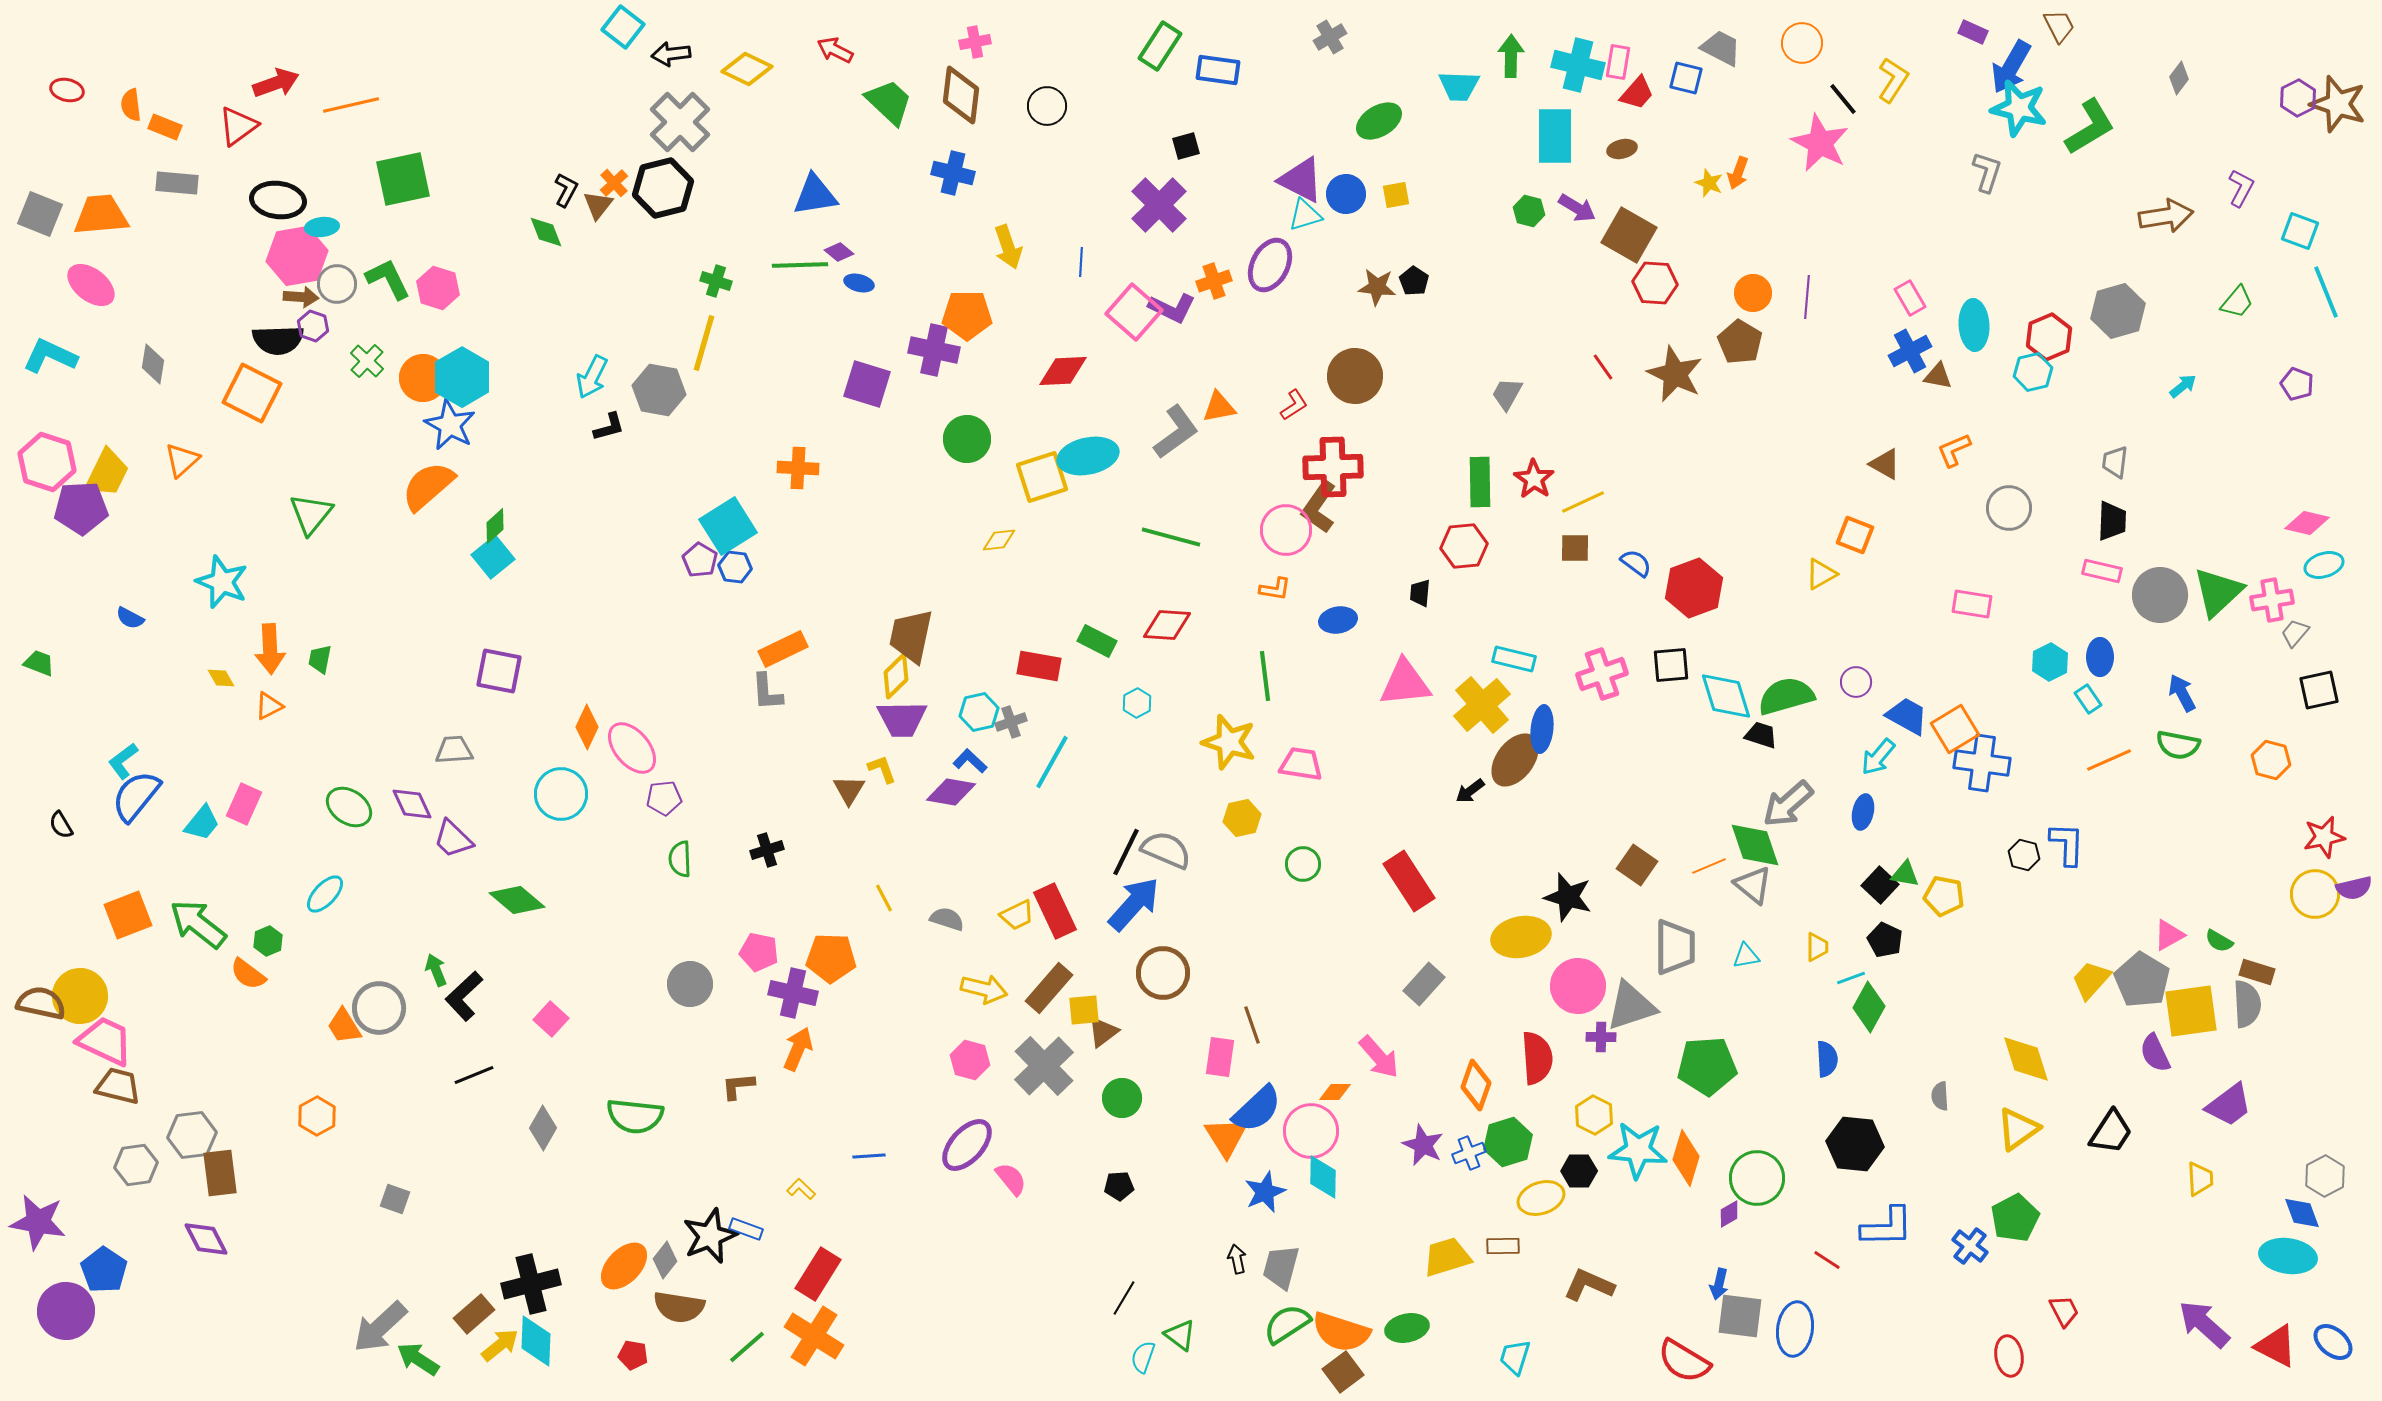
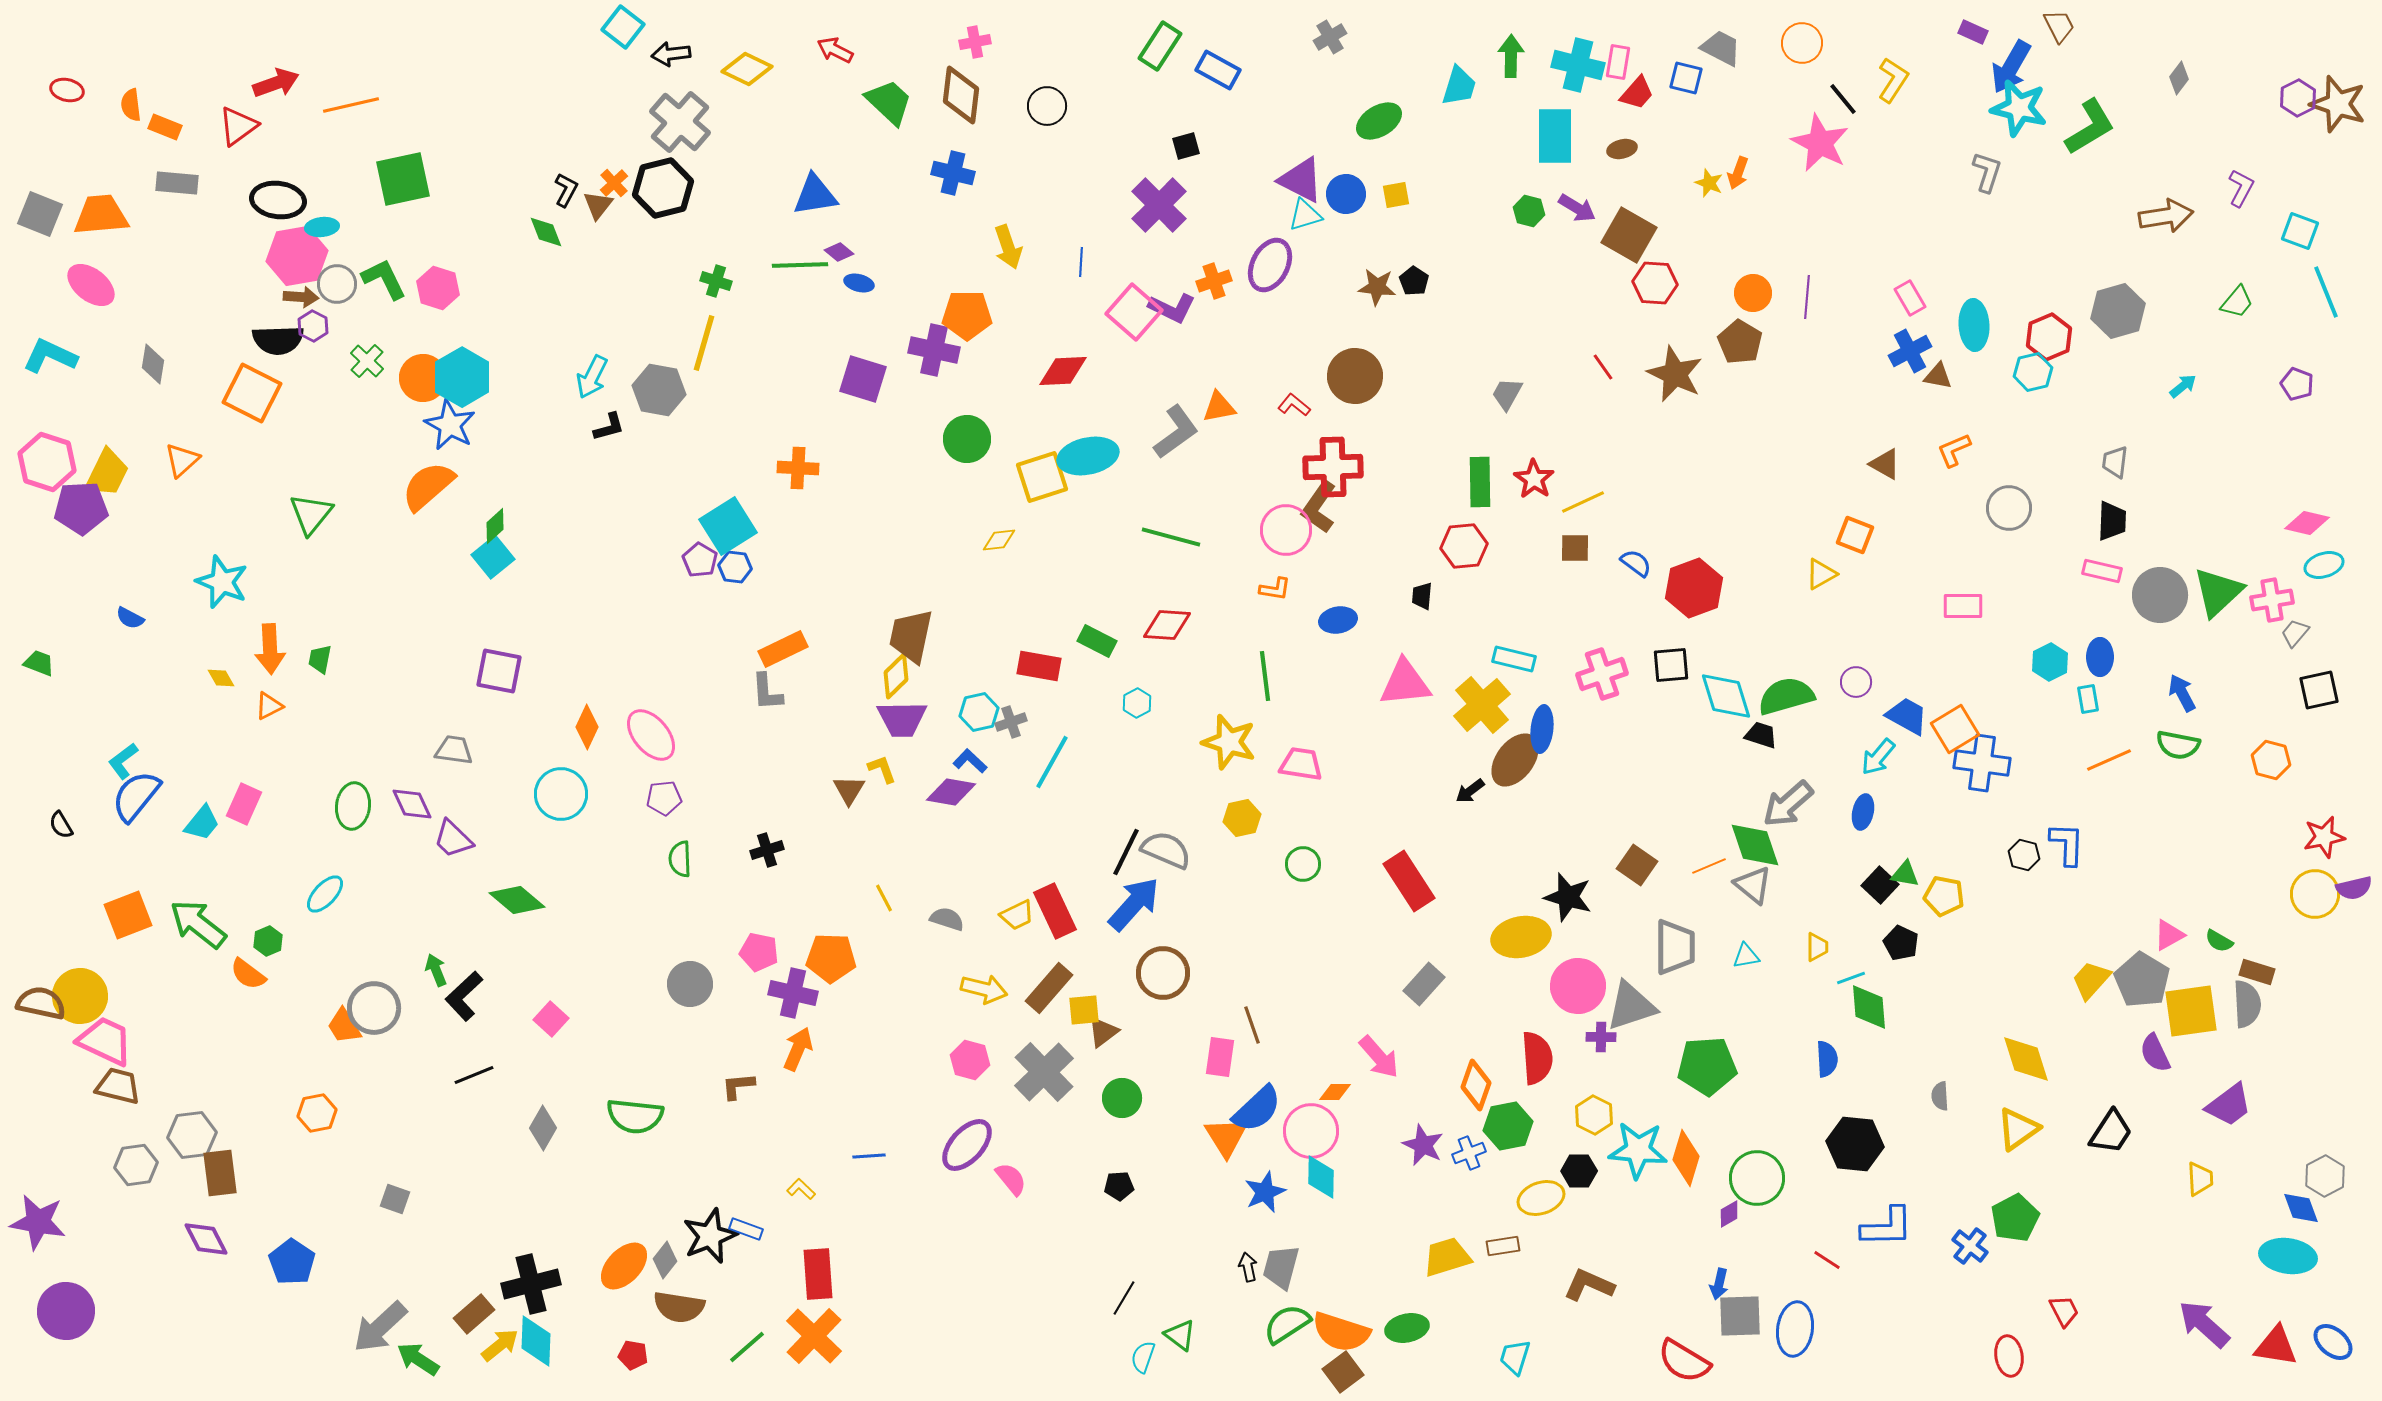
blue rectangle at (1218, 70): rotated 21 degrees clockwise
cyan trapezoid at (1459, 86): rotated 75 degrees counterclockwise
gray cross at (680, 122): rotated 4 degrees counterclockwise
green L-shape at (388, 279): moved 4 px left
purple hexagon at (313, 326): rotated 8 degrees clockwise
purple square at (867, 384): moved 4 px left, 5 px up
red L-shape at (1294, 405): rotated 108 degrees counterclockwise
black trapezoid at (1420, 593): moved 2 px right, 3 px down
pink rectangle at (1972, 604): moved 9 px left, 2 px down; rotated 9 degrees counterclockwise
cyan rectangle at (2088, 699): rotated 24 degrees clockwise
pink ellipse at (632, 748): moved 19 px right, 13 px up
gray trapezoid at (454, 750): rotated 12 degrees clockwise
green ellipse at (349, 807): moved 4 px right, 1 px up; rotated 63 degrees clockwise
black pentagon at (1885, 940): moved 16 px right, 3 px down
green diamond at (1869, 1007): rotated 33 degrees counterclockwise
gray circle at (379, 1008): moved 5 px left
gray cross at (1044, 1066): moved 6 px down
orange hexagon at (317, 1116): moved 3 px up; rotated 18 degrees clockwise
green hexagon at (1508, 1142): moved 16 px up; rotated 6 degrees clockwise
cyan diamond at (1323, 1177): moved 2 px left
blue diamond at (2302, 1213): moved 1 px left, 5 px up
brown rectangle at (1503, 1246): rotated 8 degrees counterclockwise
black arrow at (1237, 1259): moved 11 px right, 8 px down
blue pentagon at (104, 1270): moved 188 px right, 8 px up
red rectangle at (818, 1274): rotated 36 degrees counterclockwise
gray square at (1740, 1316): rotated 9 degrees counterclockwise
orange cross at (814, 1336): rotated 12 degrees clockwise
red triangle at (2276, 1346): rotated 18 degrees counterclockwise
